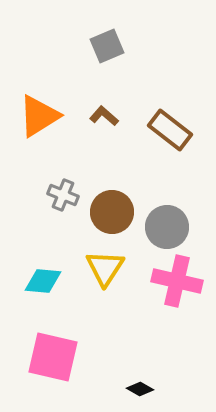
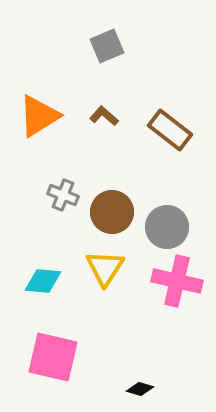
black diamond: rotated 12 degrees counterclockwise
